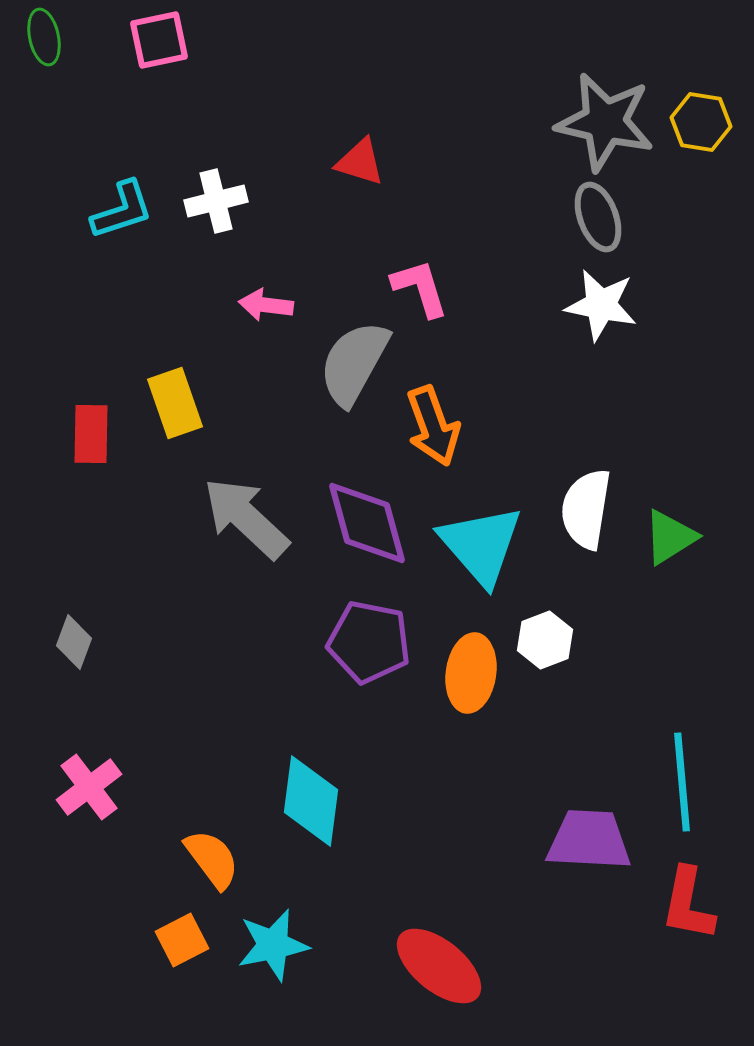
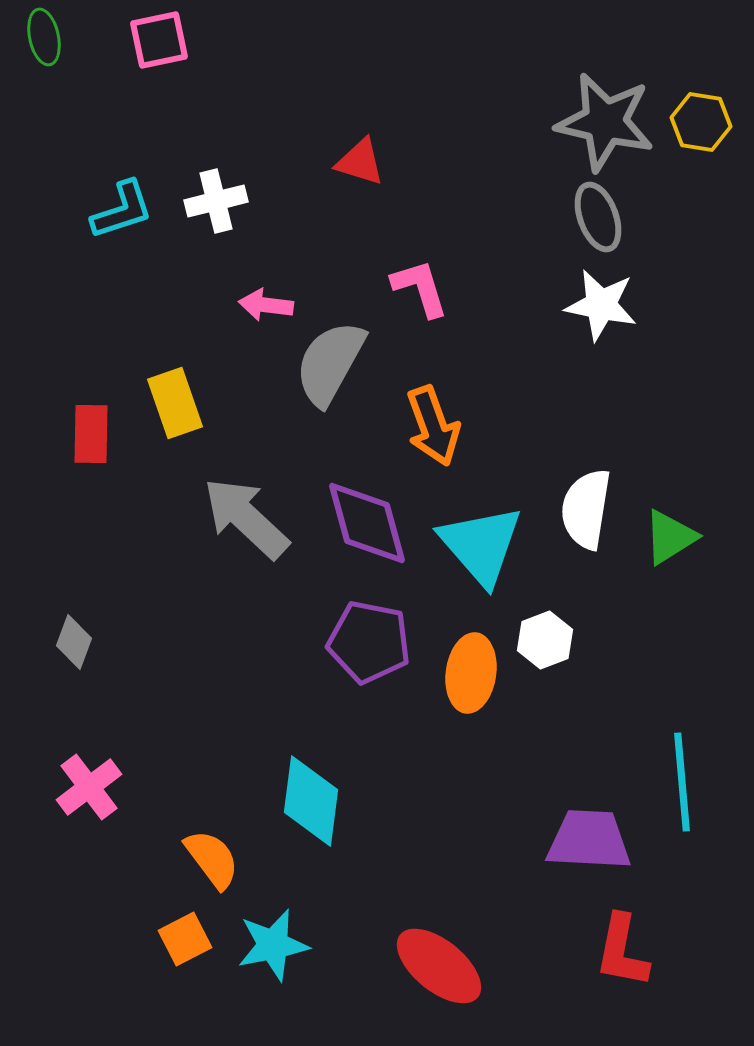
gray semicircle: moved 24 px left
red L-shape: moved 66 px left, 47 px down
orange square: moved 3 px right, 1 px up
